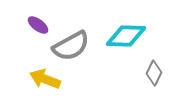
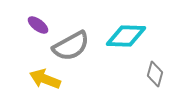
gray diamond: moved 1 px right, 1 px down; rotated 10 degrees counterclockwise
